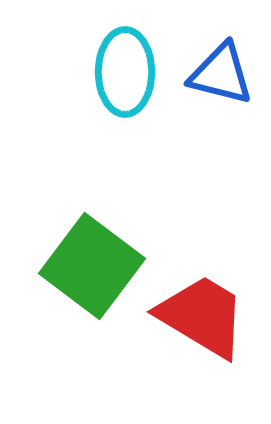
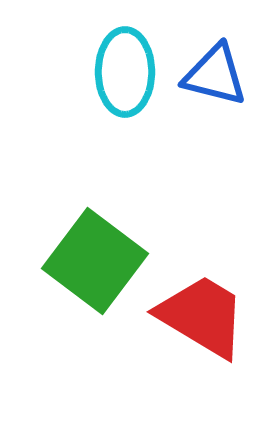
blue triangle: moved 6 px left, 1 px down
green square: moved 3 px right, 5 px up
